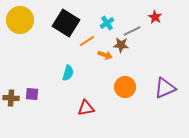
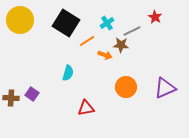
orange circle: moved 1 px right
purple square: rotated 32 degrees clockwise
